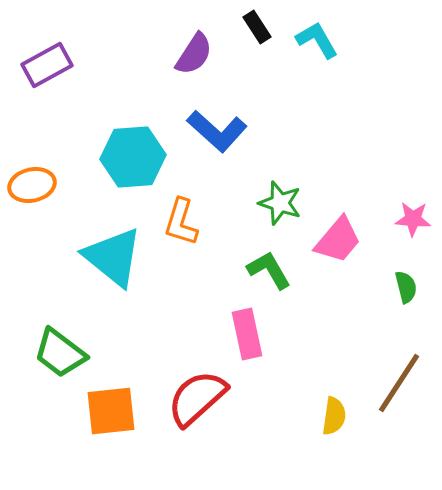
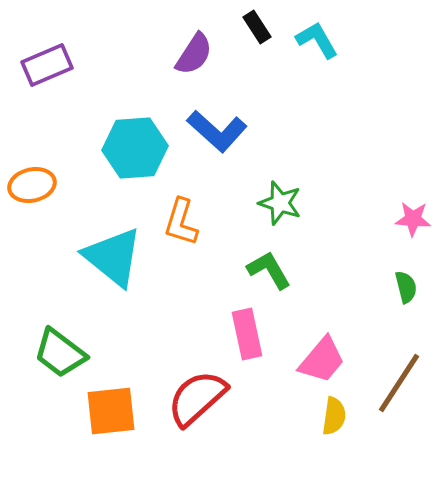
purple rectangle: rotated 6 degrees clockwise
cyan hexagon: moved 2 px right, 9 px up
pink trapezoid: moved 16 px left, 120 px down
